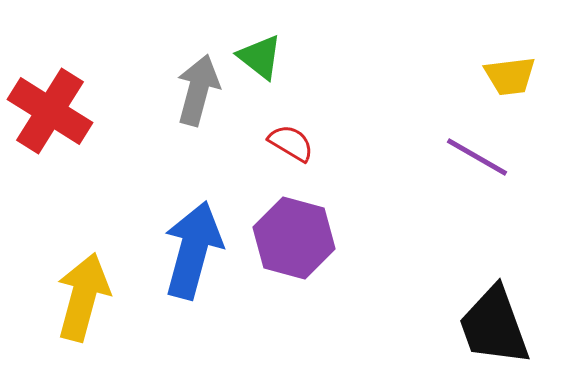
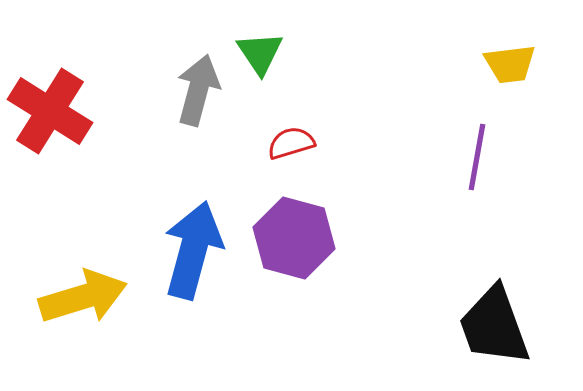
green triangle: moved 4 px up; rotated 18 degrees clockwise
yellow trapezoid: moved 12 px up
red semicircle: rotated 48 degrees counterclockwise
purple line: rotated 70 degrees clockwise
yellow arrow: rotated 58 degrees clockwise
